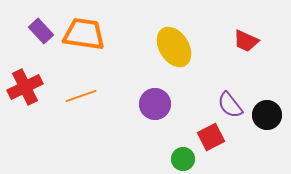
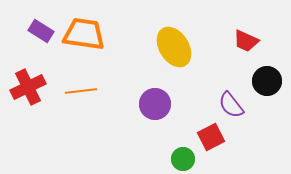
purple rectangle: rotated 15 degrees counterclockwise
red cross: moved 3 px right
orange line: moved 5 px up; rotated 12 degrees clockwise
purple semicircle: moved 1 px right
black circle: moved 34 px up
